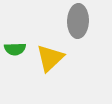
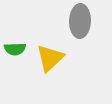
gray ellipse: moved 2 px right
